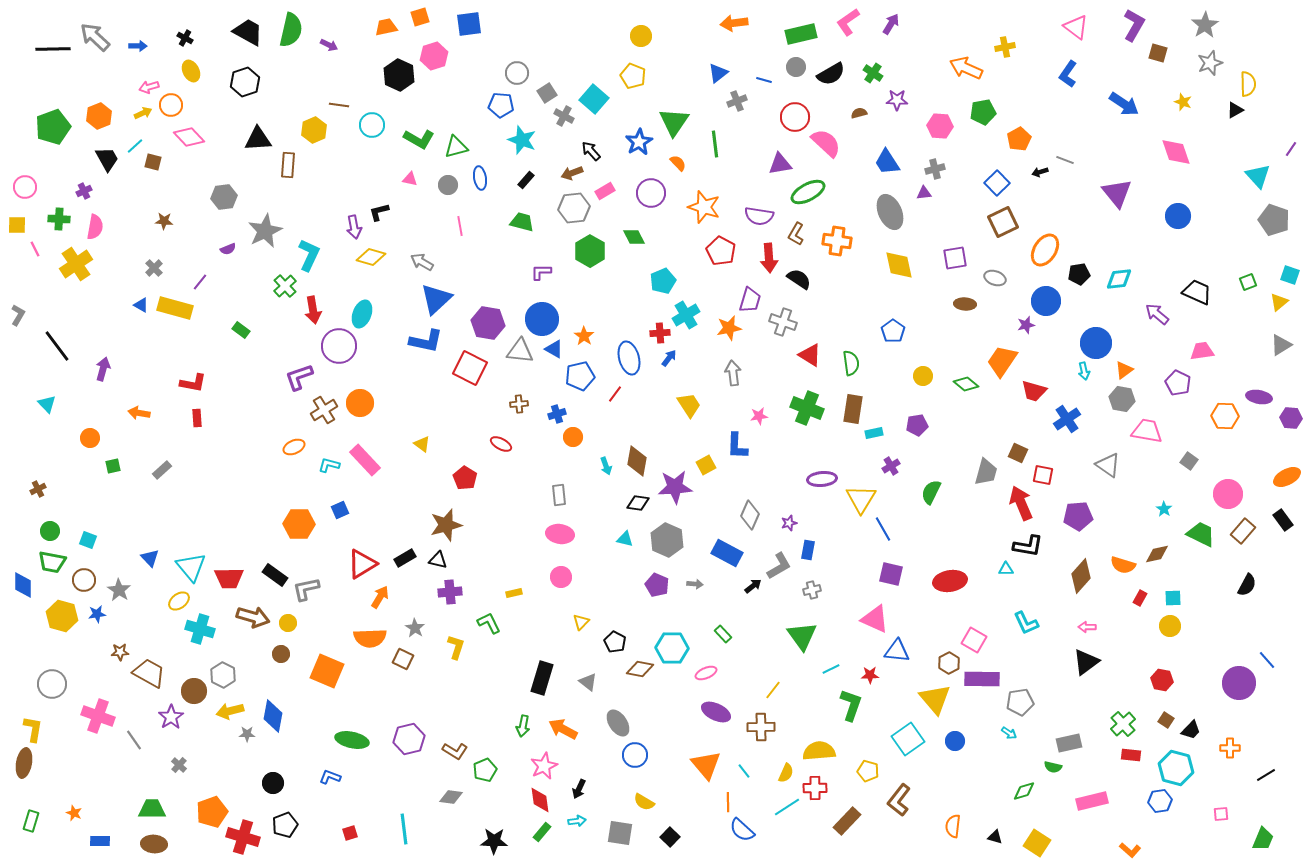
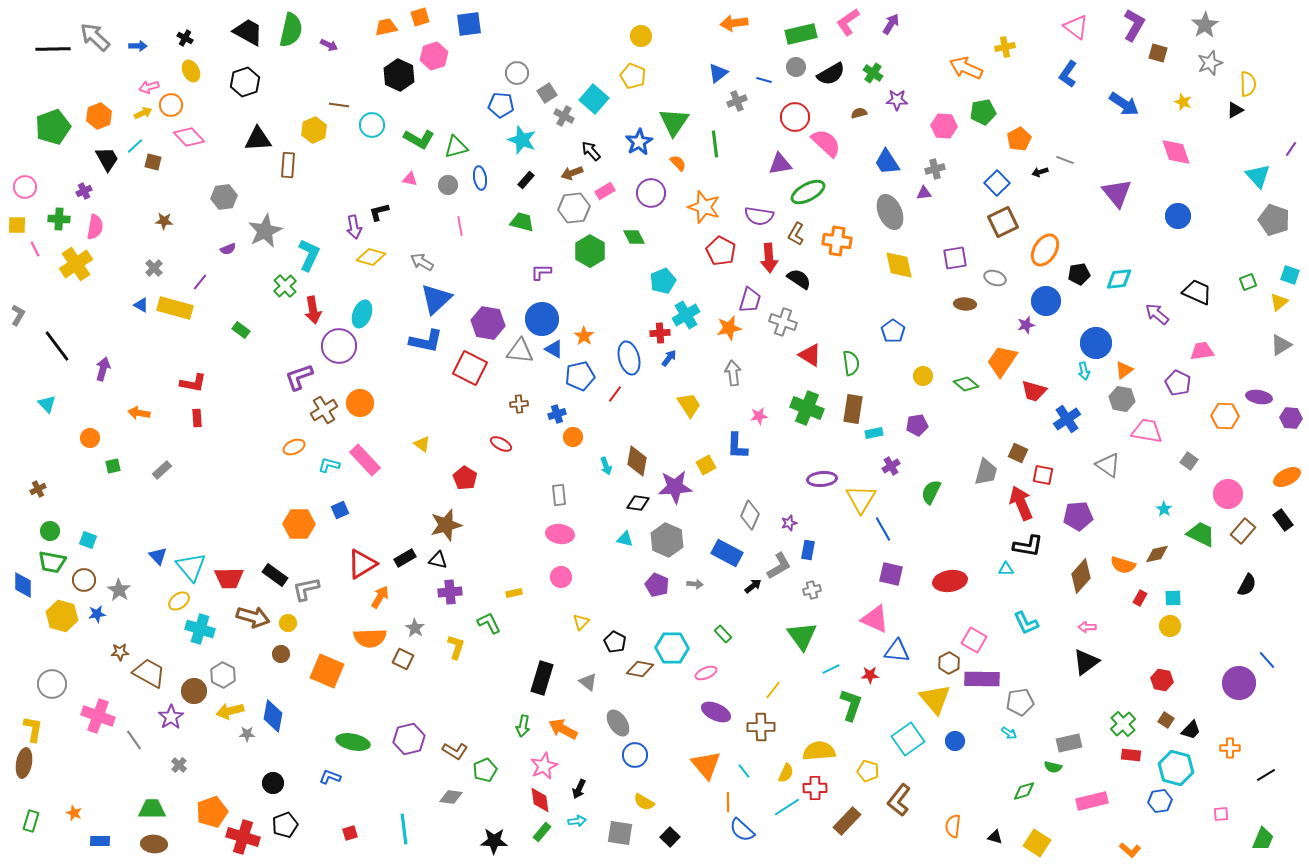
pink hexagon at (940, 126): moved 4 px right
blue triangle at (150, 558): moved 8 px right, 2 px up
green ellipse at (352, 740): moved 1 px right, 2 px down
